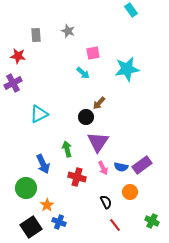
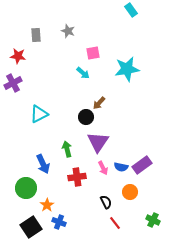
red cross: rotated 24 degrees counterclockwise
green cross: moved 1 px right, 1 px up
red line: moved 2 px up
